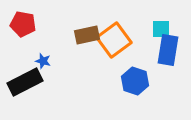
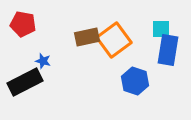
brown rectangle: moved 2 px down
